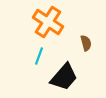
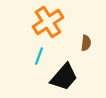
orange cross: rotated 24 degrees clockwise
brown semicircle: rotated 21 degrees clockwise
